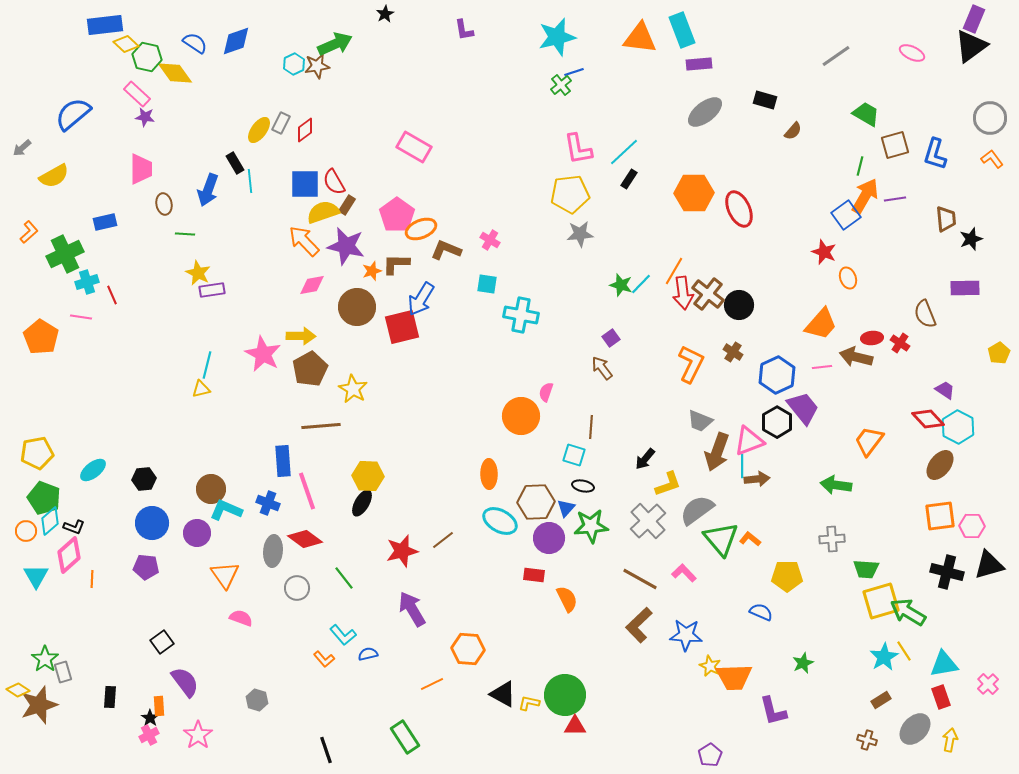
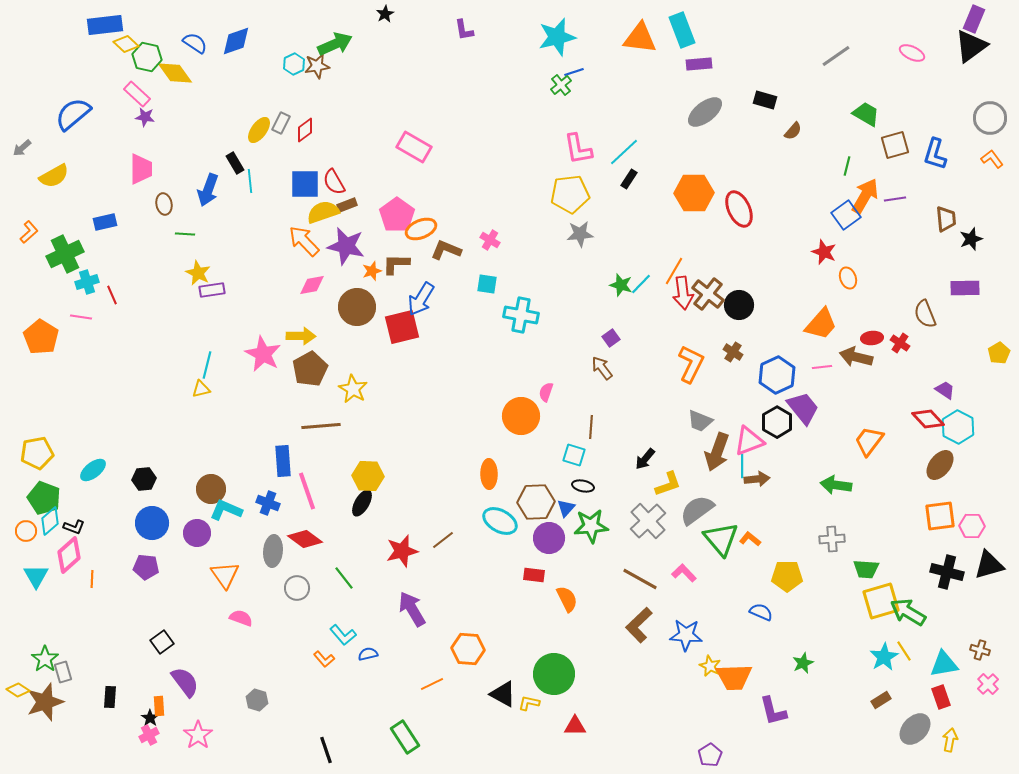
green line at (860, 166): moved 13 px left
brown rectangle at (347, 205): rotated 36 degrees clockwise
green circle at (565, 695): moved 11 px left, 21 px up
brown star at (39, 705): moved 6 px right, 3 px up
brown cross at (867, 740): moved 113 px right, 90 px up
